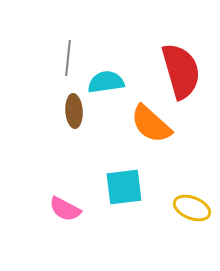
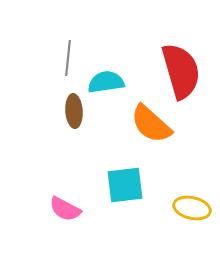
cyan square: moved 1 px right, 2 px up
yellow ellipse: rotated 9 degrees counterclockwise
